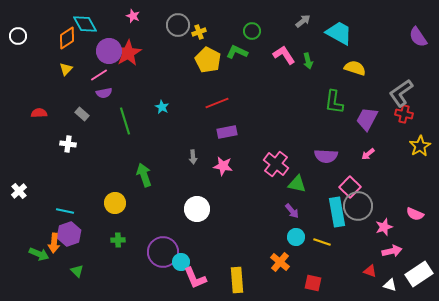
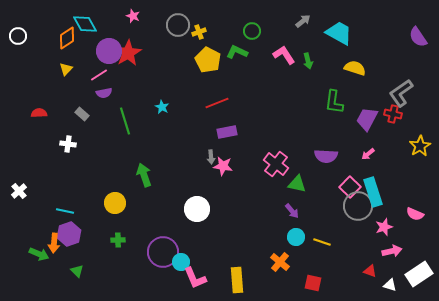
red cross at (404, 114): moved 11 px left
gray arrow at (193, 157): moved 18 px right
cyan rectangle at (337, 212): moved 36 px right, 20 px up; rotated 8 degrees counterclockwise
